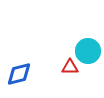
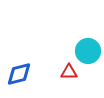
red triangle: moved 1 px left, 5 px down
